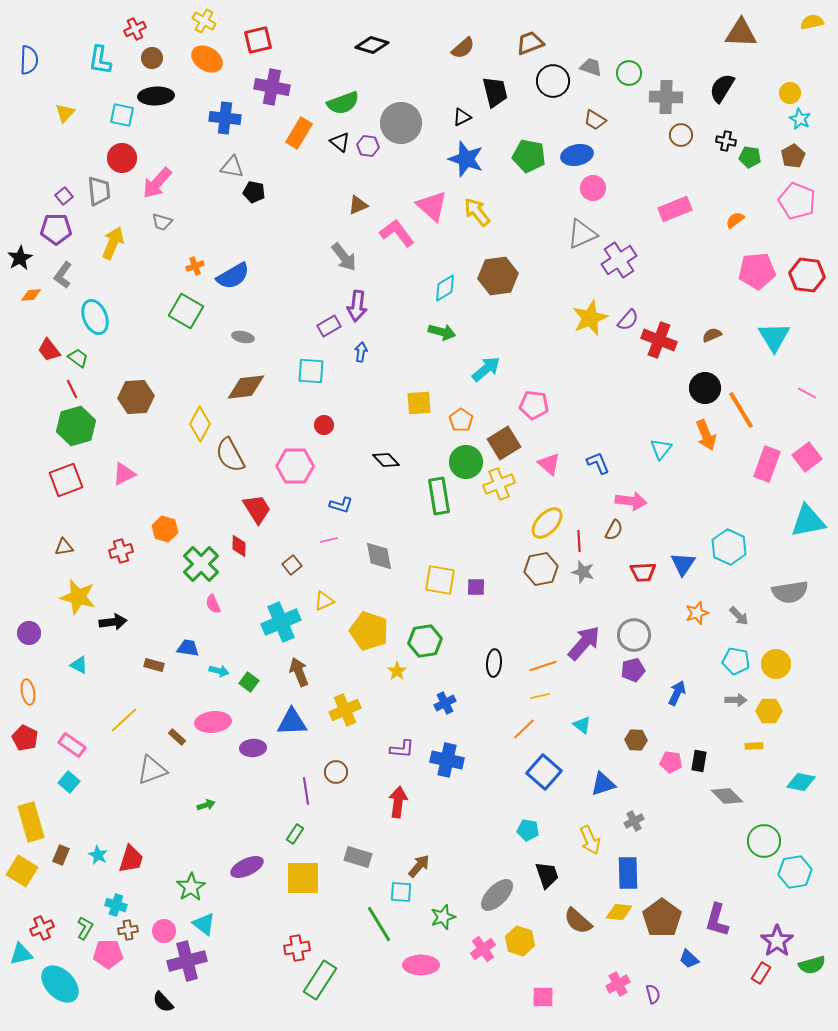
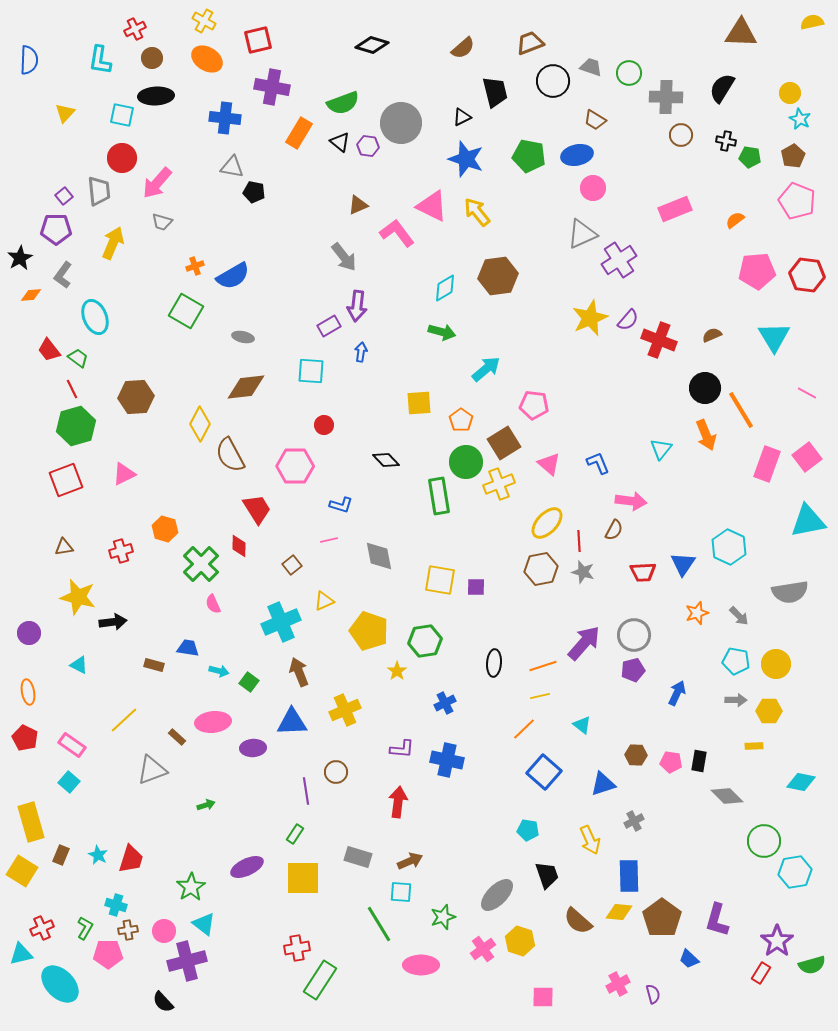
pink triangle at (432, 206): rotated 16 degrees counterclockwise
brown hexagon at (636, 740): moved 15 px down
brown arrow at (419, 866): moved 9 px left, 5 px up; rotated 25 degrees clockwise
blue rectangle at (628, 873): moved 1 px right, 3 px down
